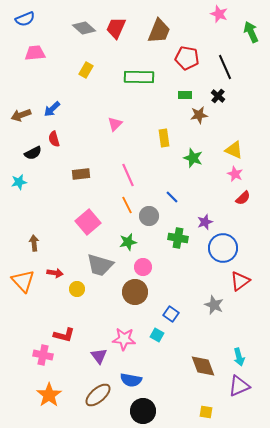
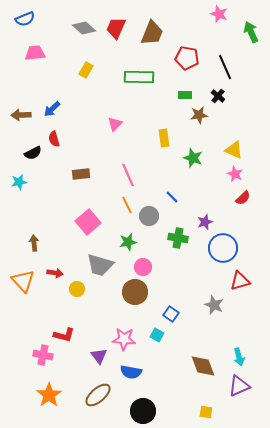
brown trapezoid at (159, 31): moved 7 px left, 2 px down
brown arrow at (21, 115): rotated 18 degrees clockwise
red triangle at (240, 281): rotated 20 degrees clockwise
blue semicircle at (131, 380): moved 8 px up
